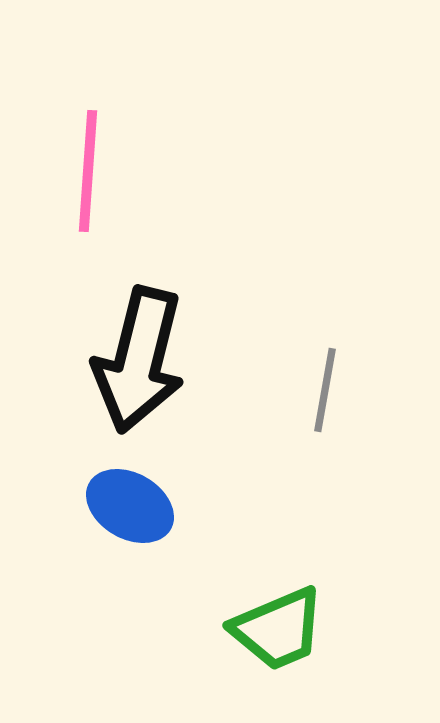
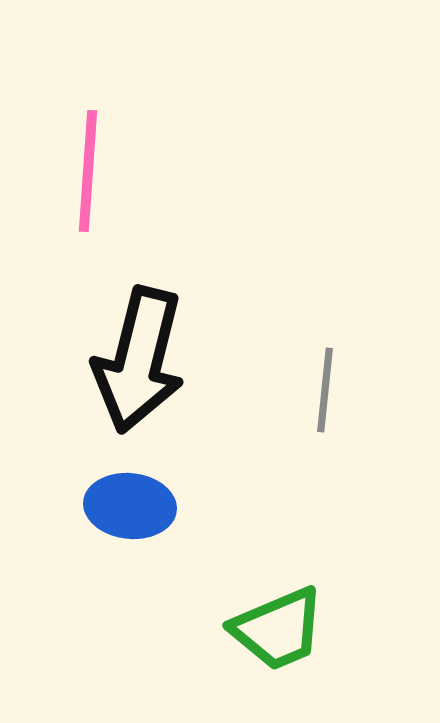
gray line: rotated 4 degrees counterclockwise
blue ellipse: rotated 24 degrees counterclockwise
